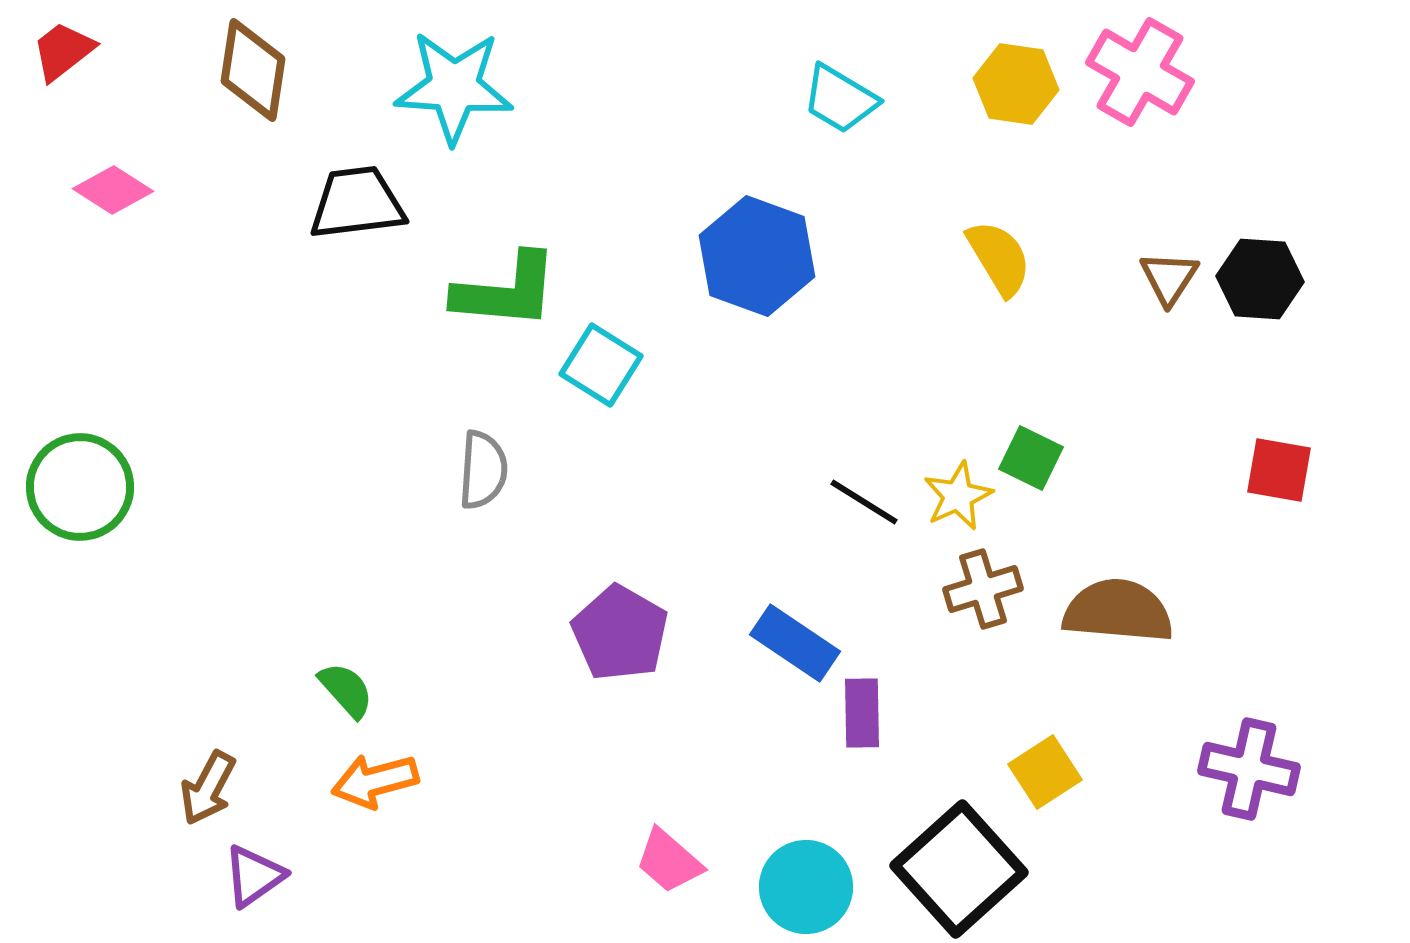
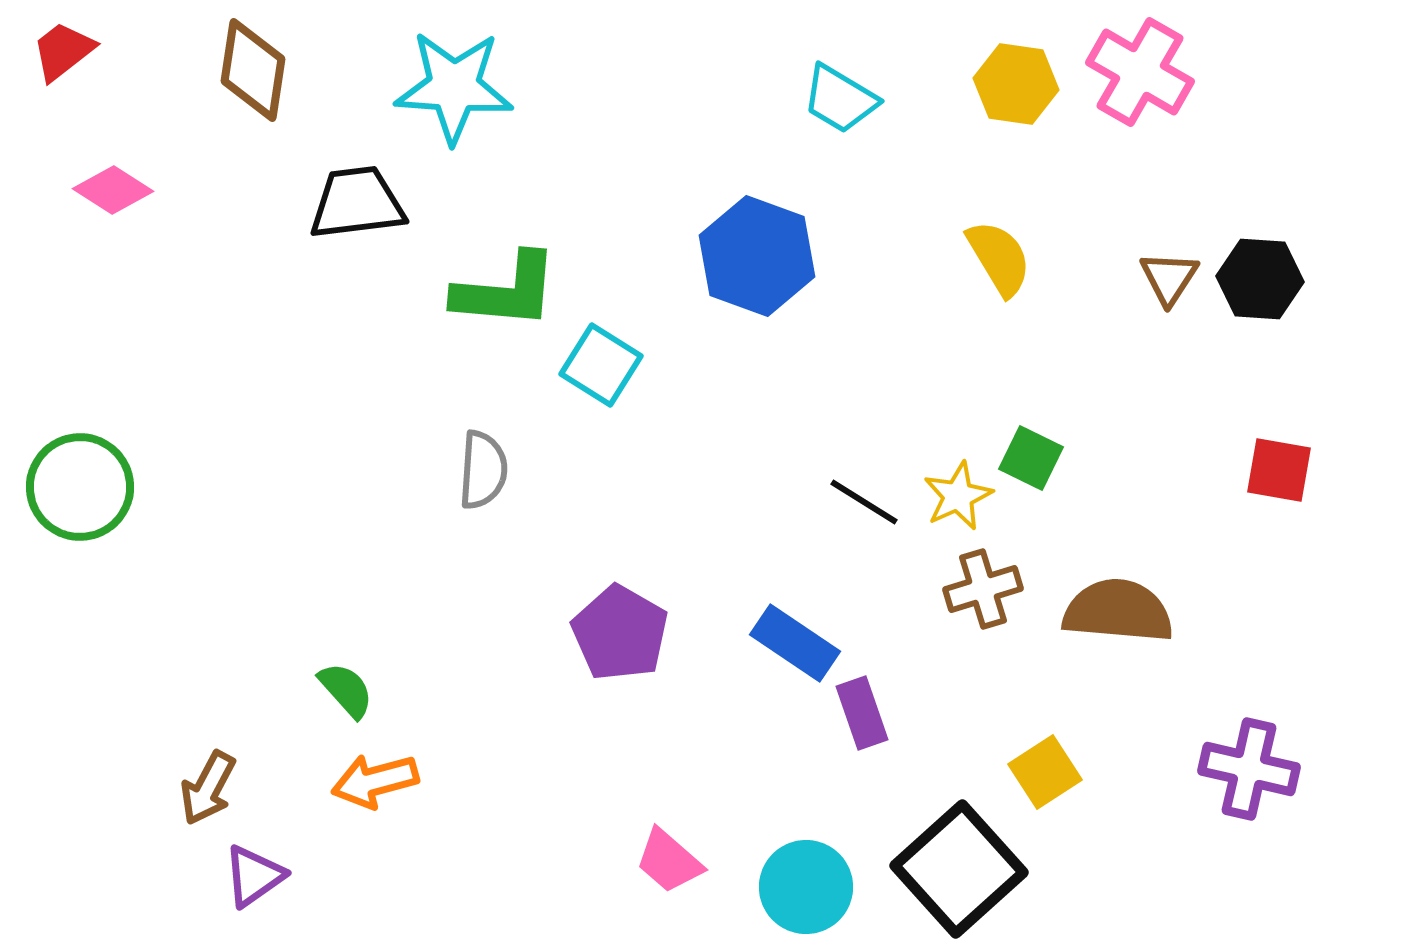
purple rectangle: rotated 18 degrees counterclockwise
